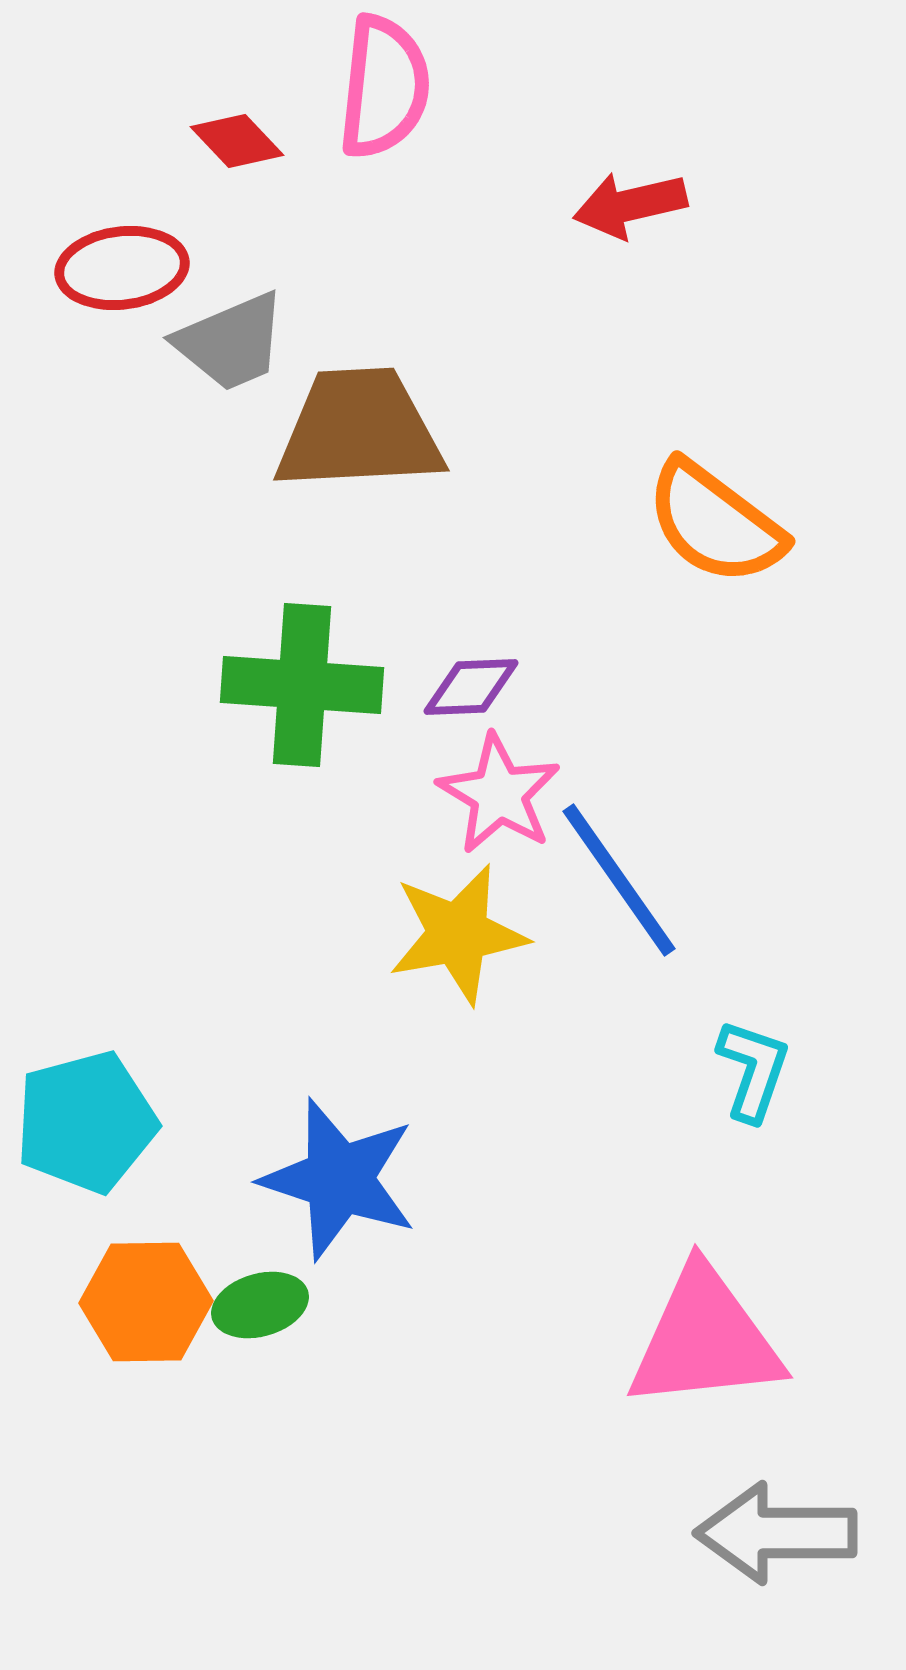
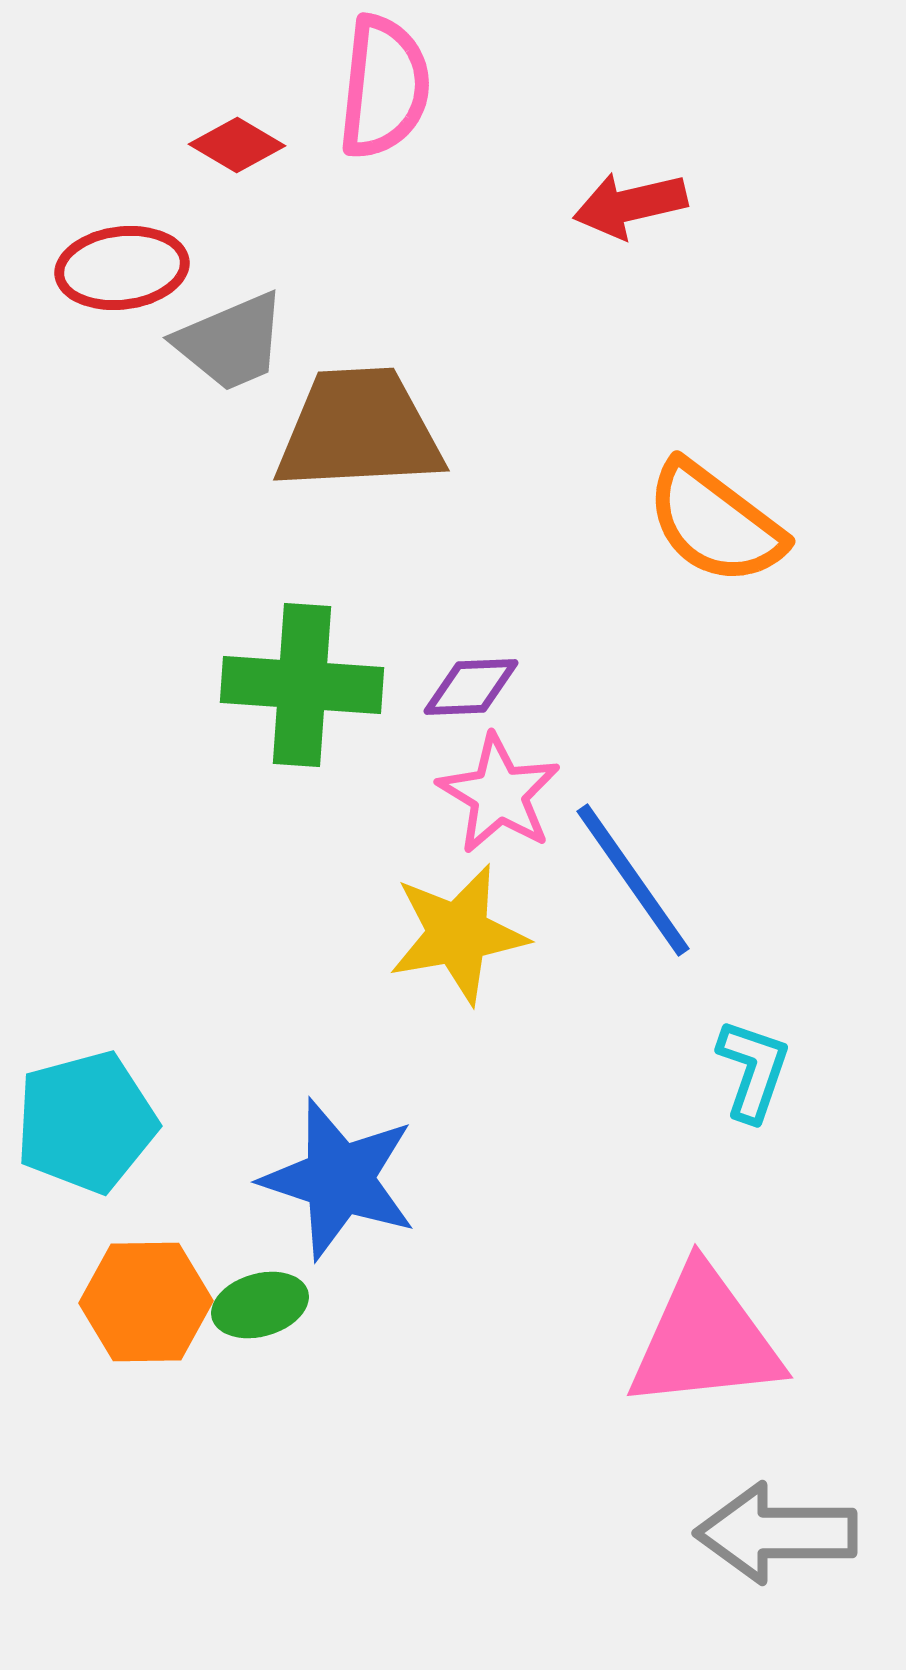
red diamond: moved 4 px down; rotated 16 degrees counterclockwise
blue line: moved 14 px right
